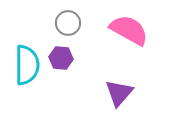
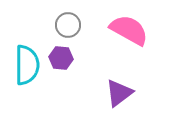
gray circle: moved 2 px down
purple triangle: rotated 12 degrees clockwise
